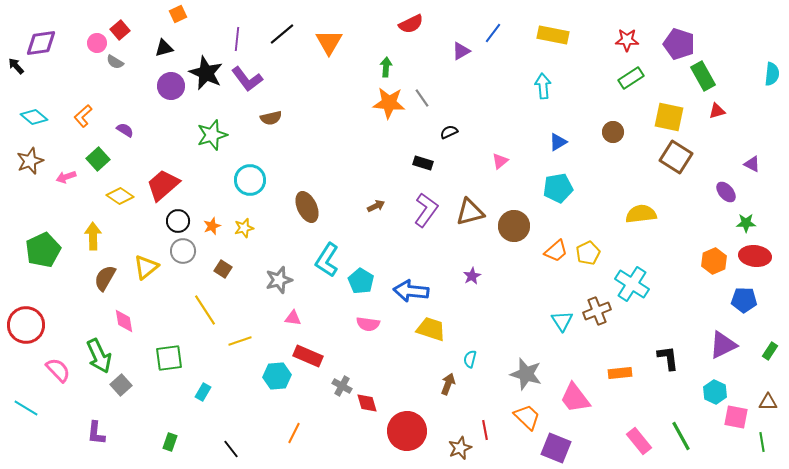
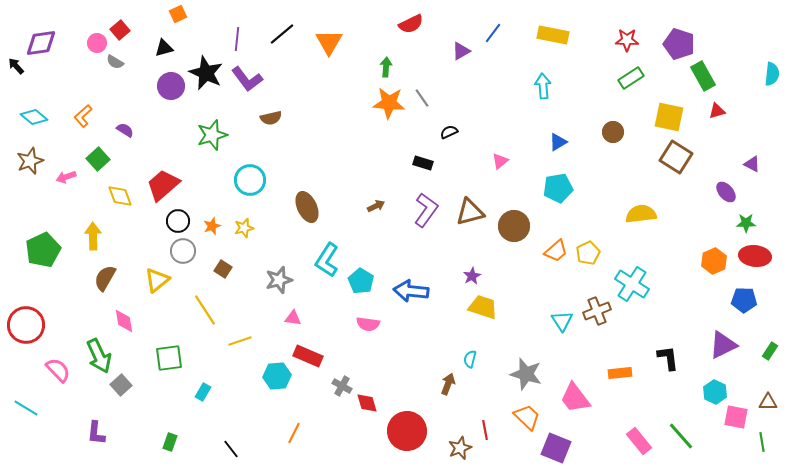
yellow diamond at (120, 196): rotated 36 degrees clockwise
yellow triangle at (146, 267): moved 11 px right, 13 px down
yellow trapezoid at (431, 329): moved 52 px right, 22 px up
green line at (681, 436): rotated 12 degrees counterclockwise
